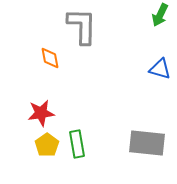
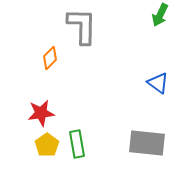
orange diamond: rotated 55 degrees clockwise
blue triangle: moved 2 px left, 14 px down; rotated 20 degrees clockwise
